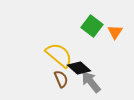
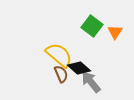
brown semicircle: moved 5 px up
